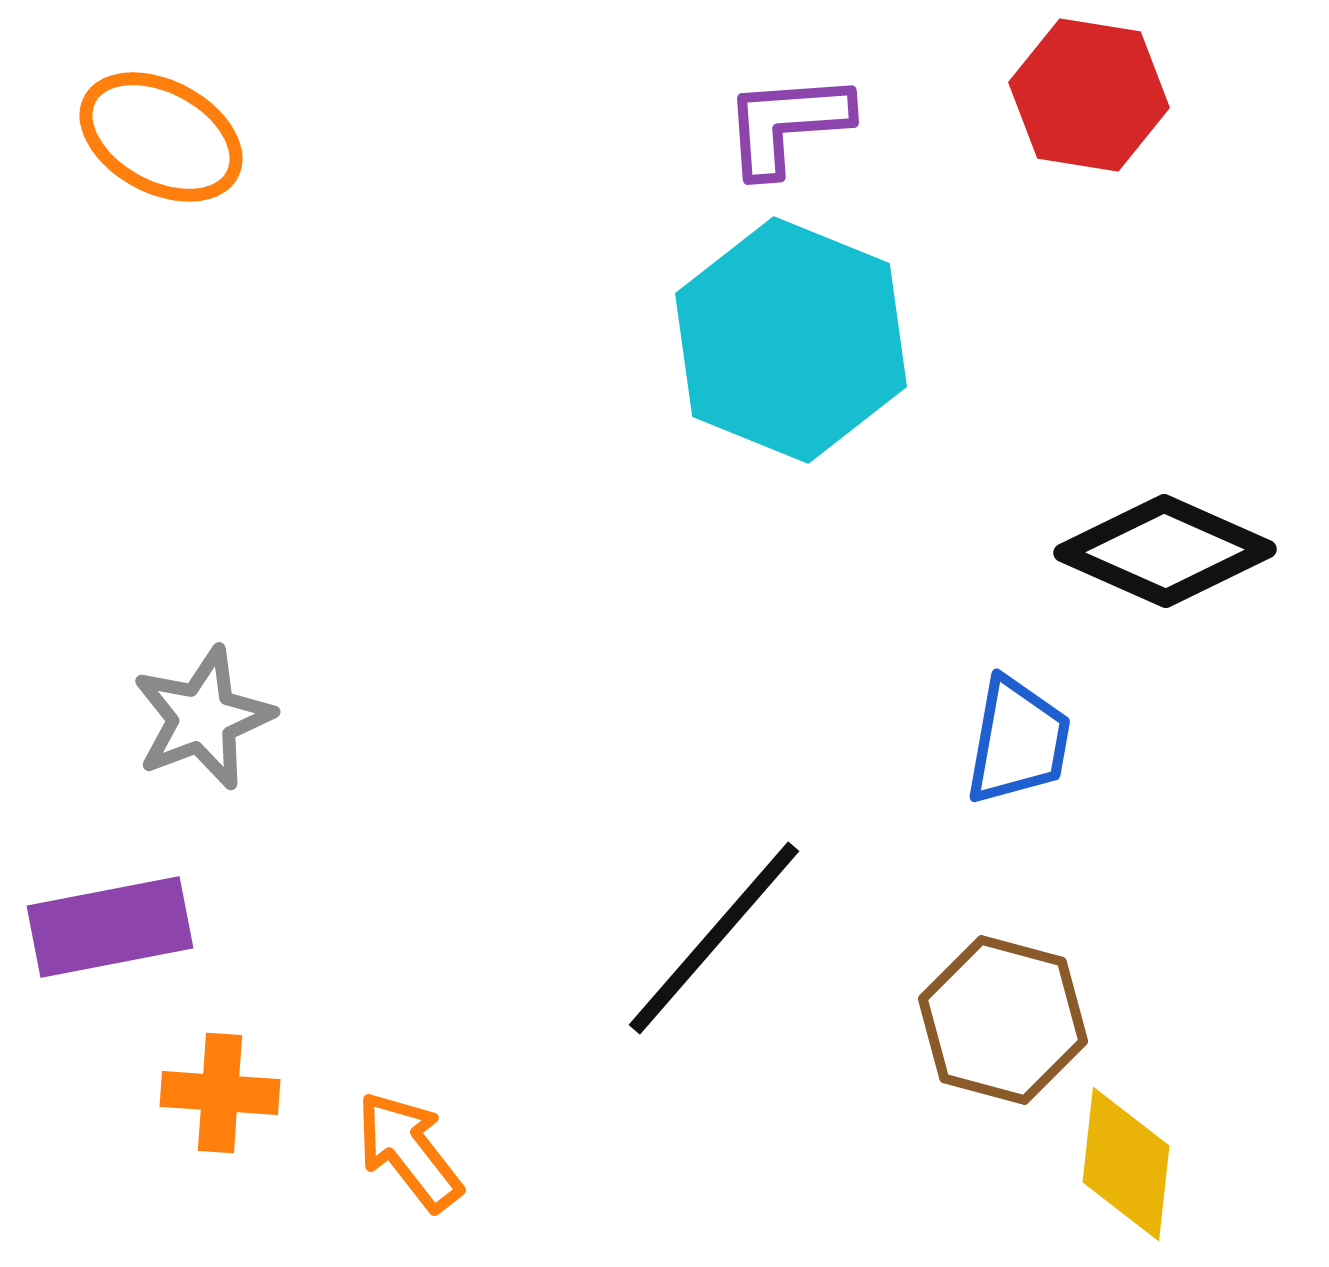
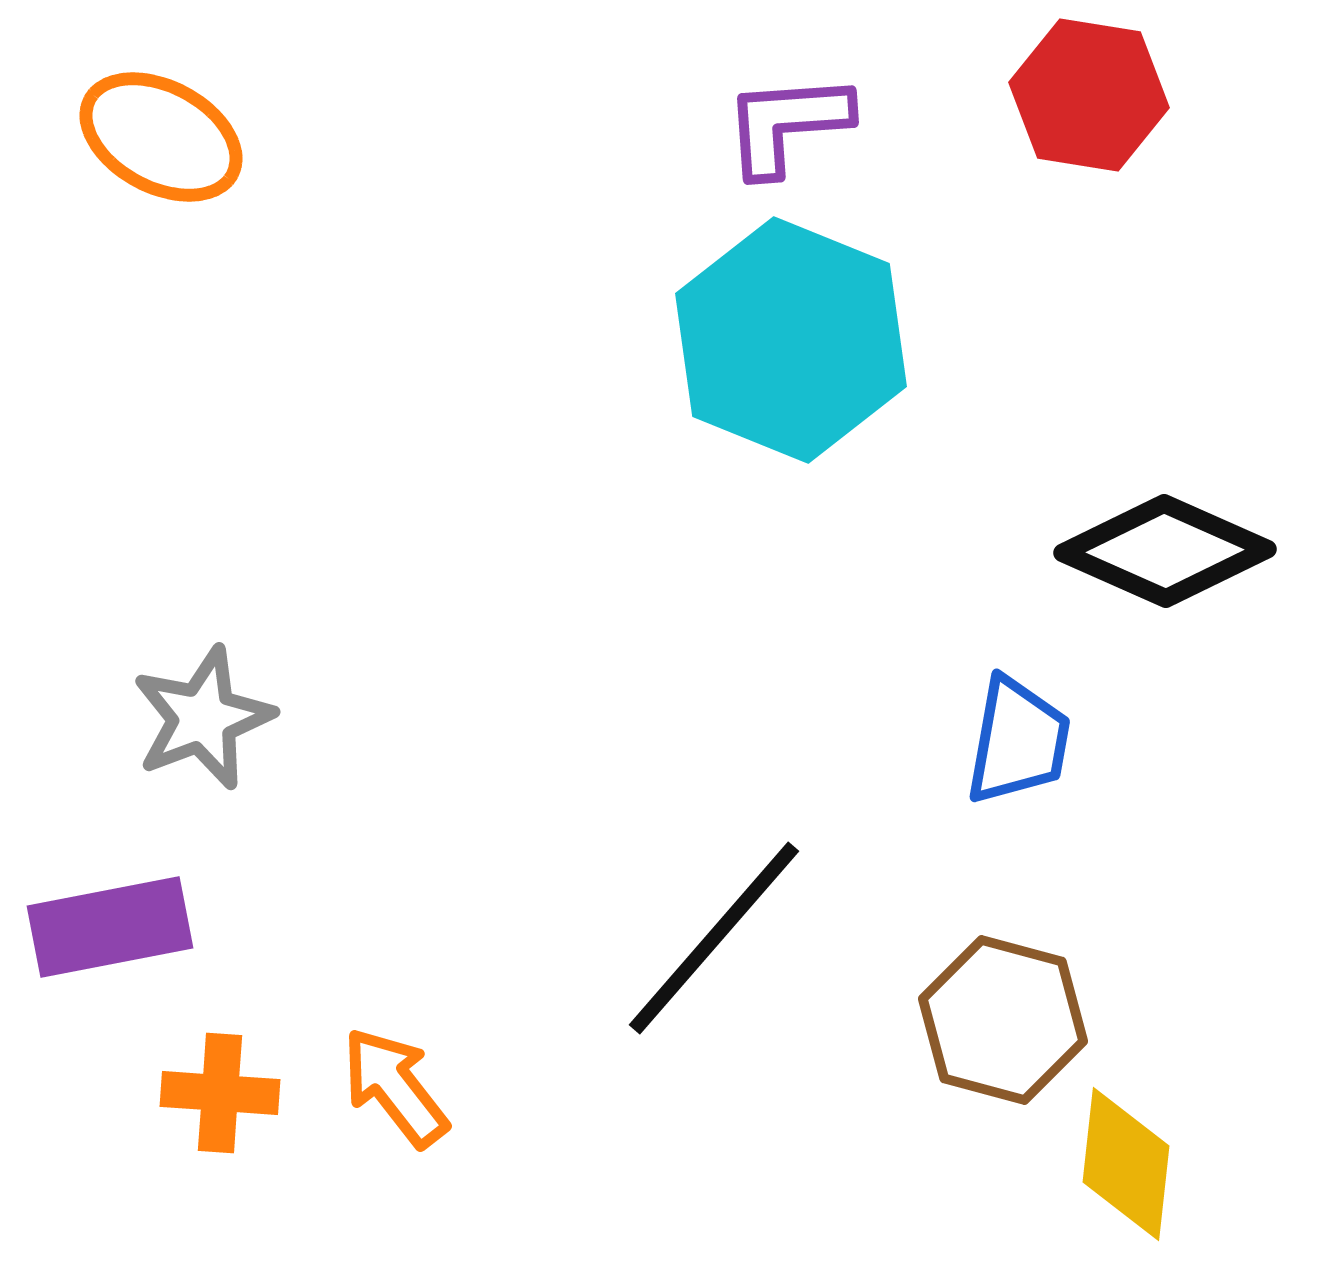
orange arrow: moved 14 px left, 64 px up
